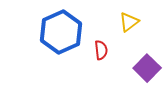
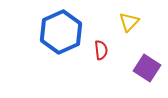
yellow triangle: rotated 10 degrees counterclockwise
purple square: rotated 12 degrees counterclockwise
